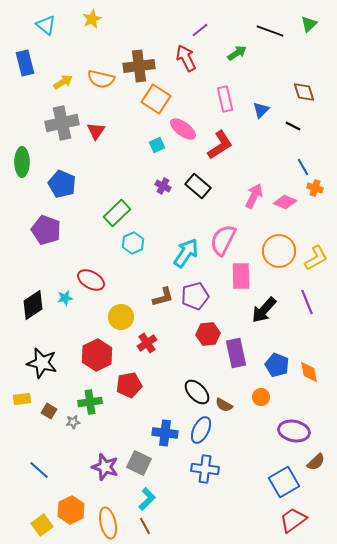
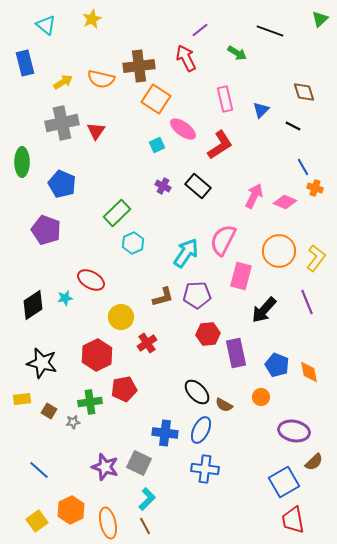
green triangle at (309, 24): moved 11 px right, 5 px up
green arrow at (237, 53): rotated 66 degrees clockwise
yellow L-shape at (316, 258): rotated 24 degrees counterclockwise
pink rectangle at (241, 276): rotated 16 degrees clockwise
purple pentagon at (195, 296): moved 2 px right, 1 px up; rotated 12 degrees clockwise
red pentagon at (129, 385): moved 5 px left, 4 px down
brown semicircle at (316, 462): moved 2 px left
red trapezoid at (293, 520): rotated 64 degrees counterclockwise
yellow square at (42, 525): moved 5 px left, 4 px up
